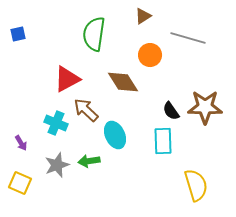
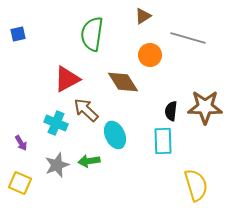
green semicircle: moved 2 px left
black semicircle: rotated 42 degrees clockwise
